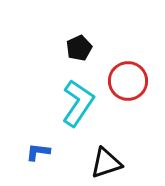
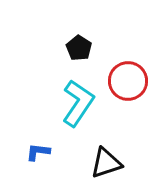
black pentagon: rotated 15 degrees counterclockwise
